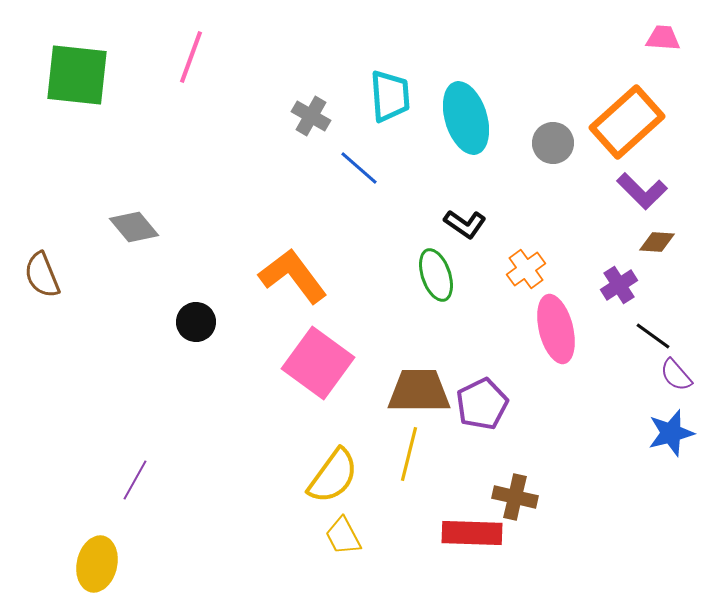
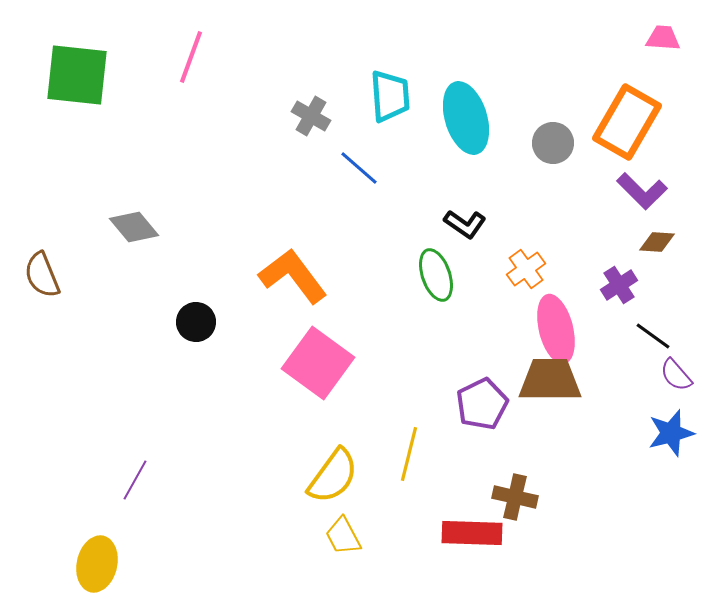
orange rectangle: rotated 18 degrees counterclockwise
brown trapezoid: moved 131 px right, 11 px up
